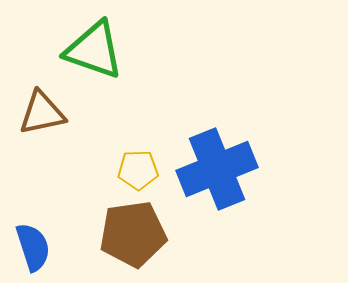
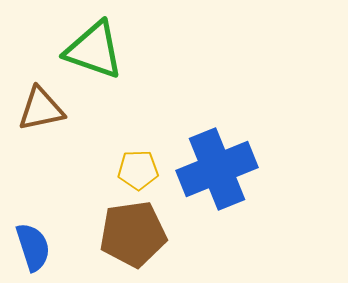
brown triangle: moved 1 px left, 4 px up
